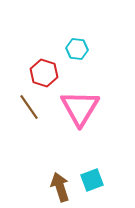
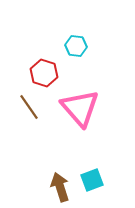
cyan hexagon: moved 1 px left, 3 px up
pink triangle: rotated 12 degrees counterclockwise
